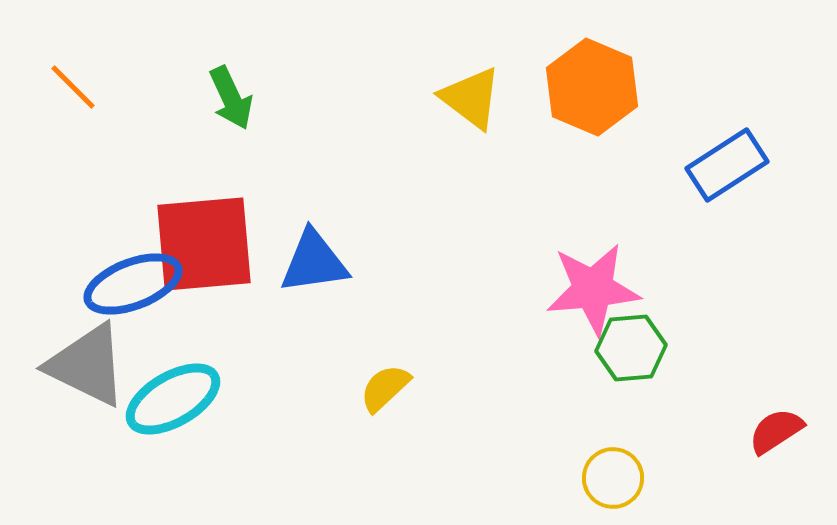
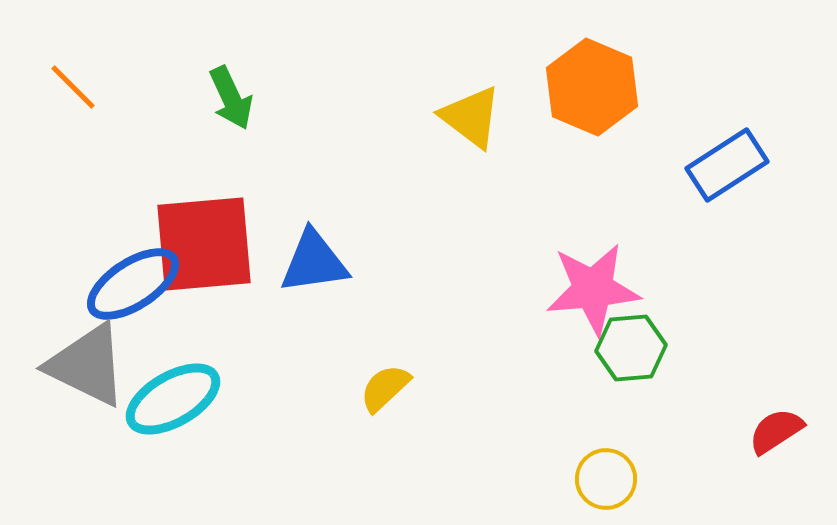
yellow triangle: moved 19 px down
blue ellipse: rotated 12 degrees counterclockwise
yellow circle: moved 7 px left, 1 px down
